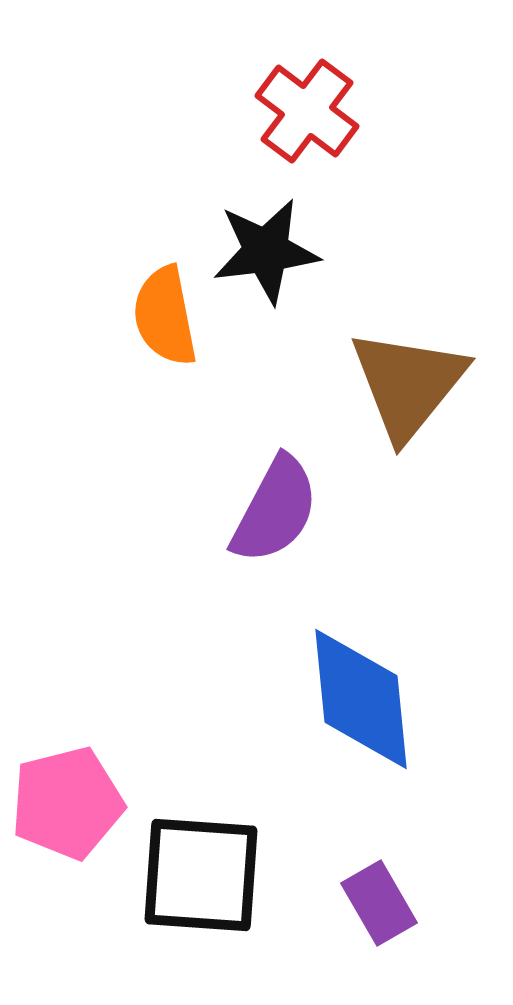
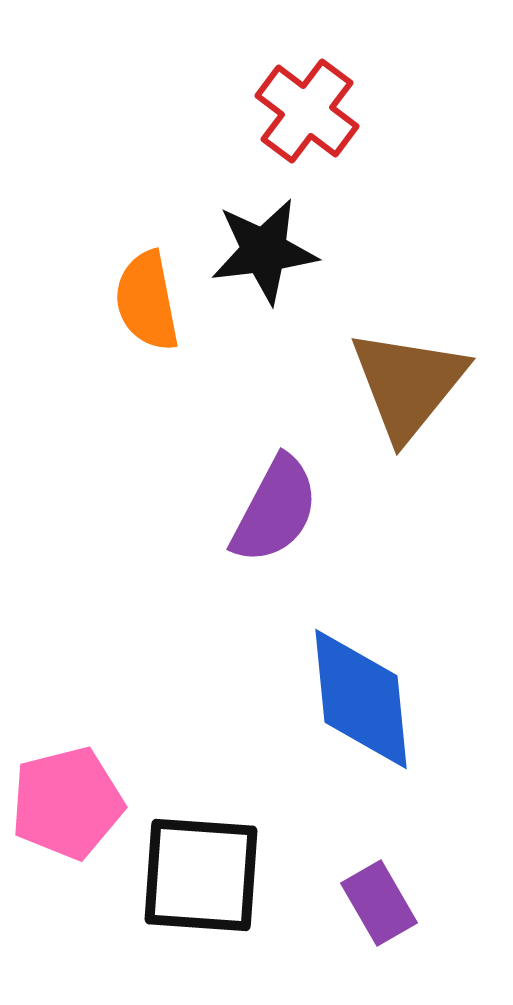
black star: moved 2 px left
orange semicircle: moved 18 px left, 15 px up
